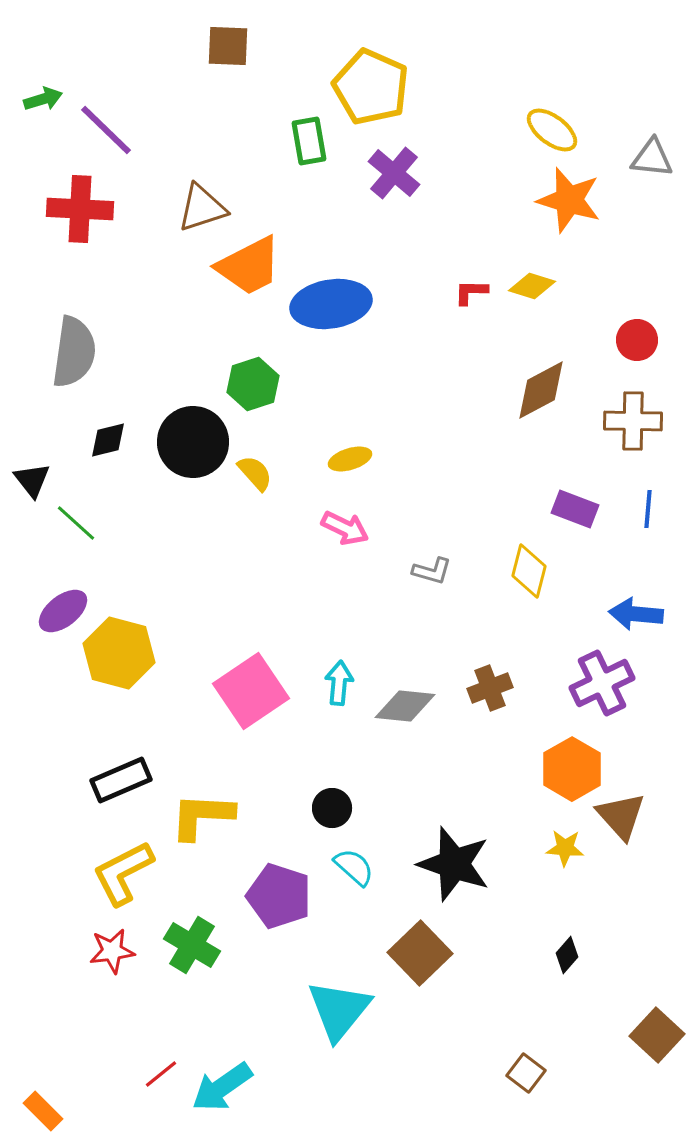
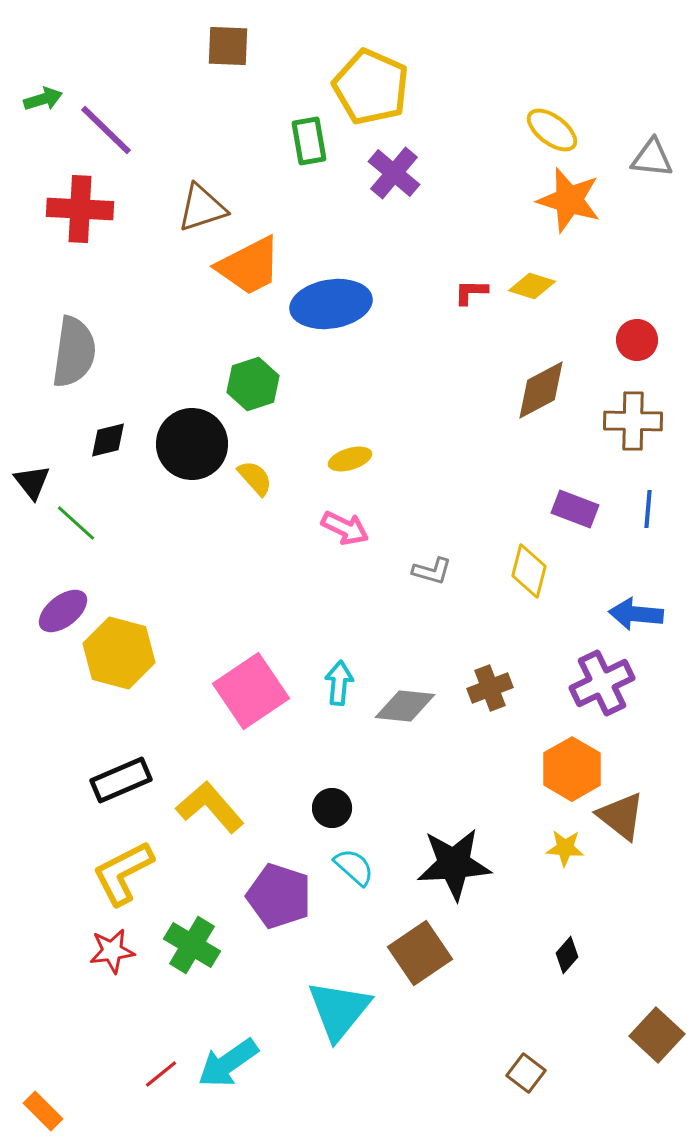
black circle at (193, 442): moved 1 px left, 2 px down
yellow semicircle at (255, 473): moved 5 px down
black triangle at (32, 480): moved 2 px down
yellow L-shape at (202, 816): moved 8 px right, 9 px up; rotated 46 degrees clockwise
brown triangle at (621, 816): rotated 10 degrees counterclockwise
black star at (454, 864): rotated 22 degrees counterclockwise
brown square at (420, 953): rotated 10 degrees clockwise
cyan arrow at (222, 1087): moved 6 px right, 24 px up
